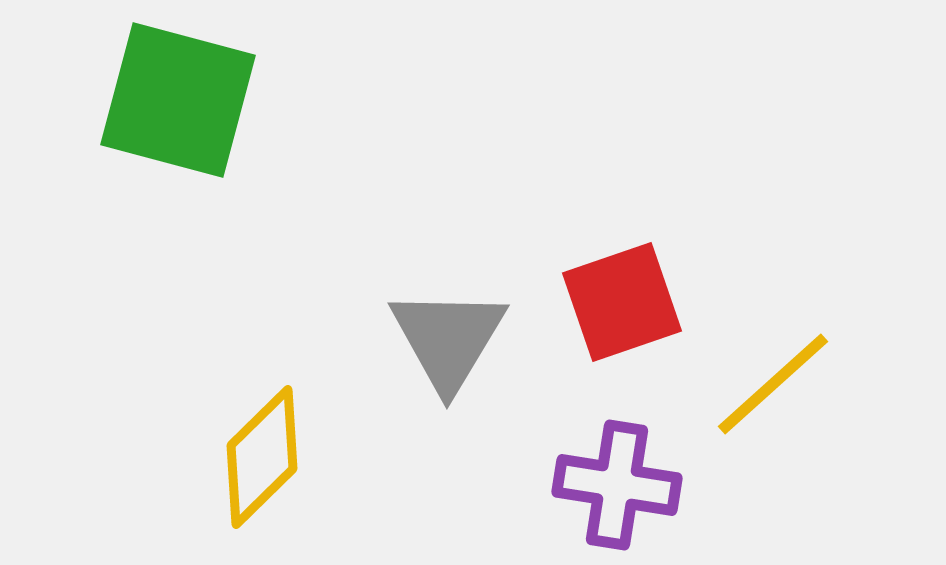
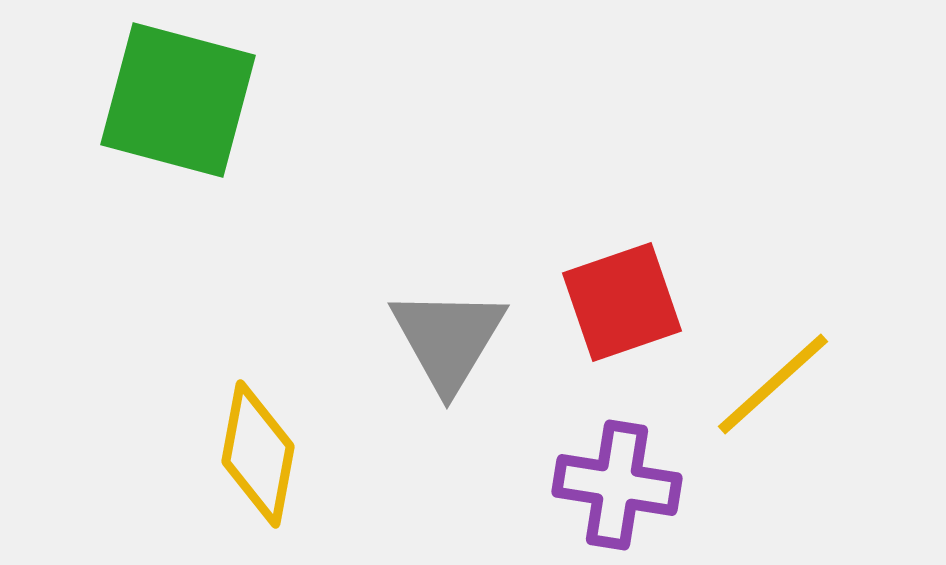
yellow diamond: moved 4 px left, 3 px up; rotated 35 degrees counterclockwise
